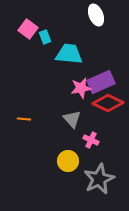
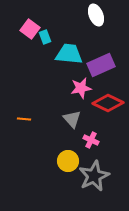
pink square: moved 2 px right
purple rectangle: moved 17 px up
gray star: moved 5 px left, 3 px up
